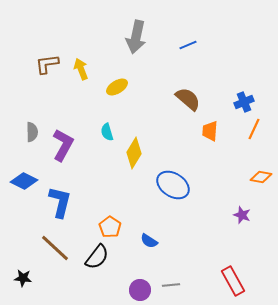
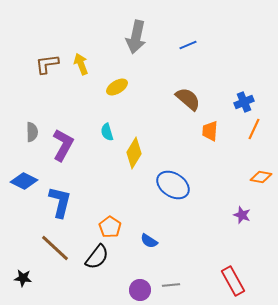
yellow arrow: moved 5 px up
